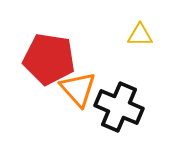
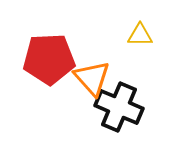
red pentagon: rotated 12 degrees counterclockwise
orange triangle: moved 14 px right, 11 px up
